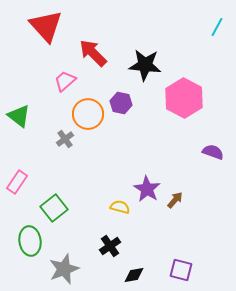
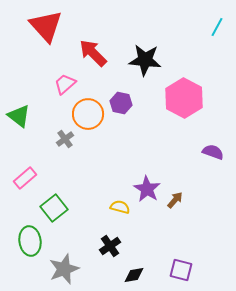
black star: moved 5 px up
pink trapezoid: moved 3 px down
pink rectangle: moved 8 px right, 4 px up; rotated 15 degrees clockwise
